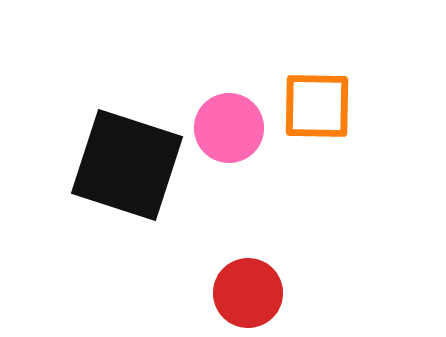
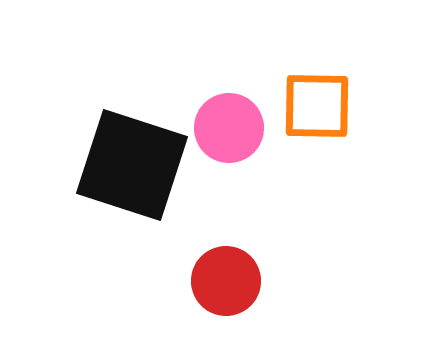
black square: moved 5 px right
red circle: moved 22 px left, 12 px up
